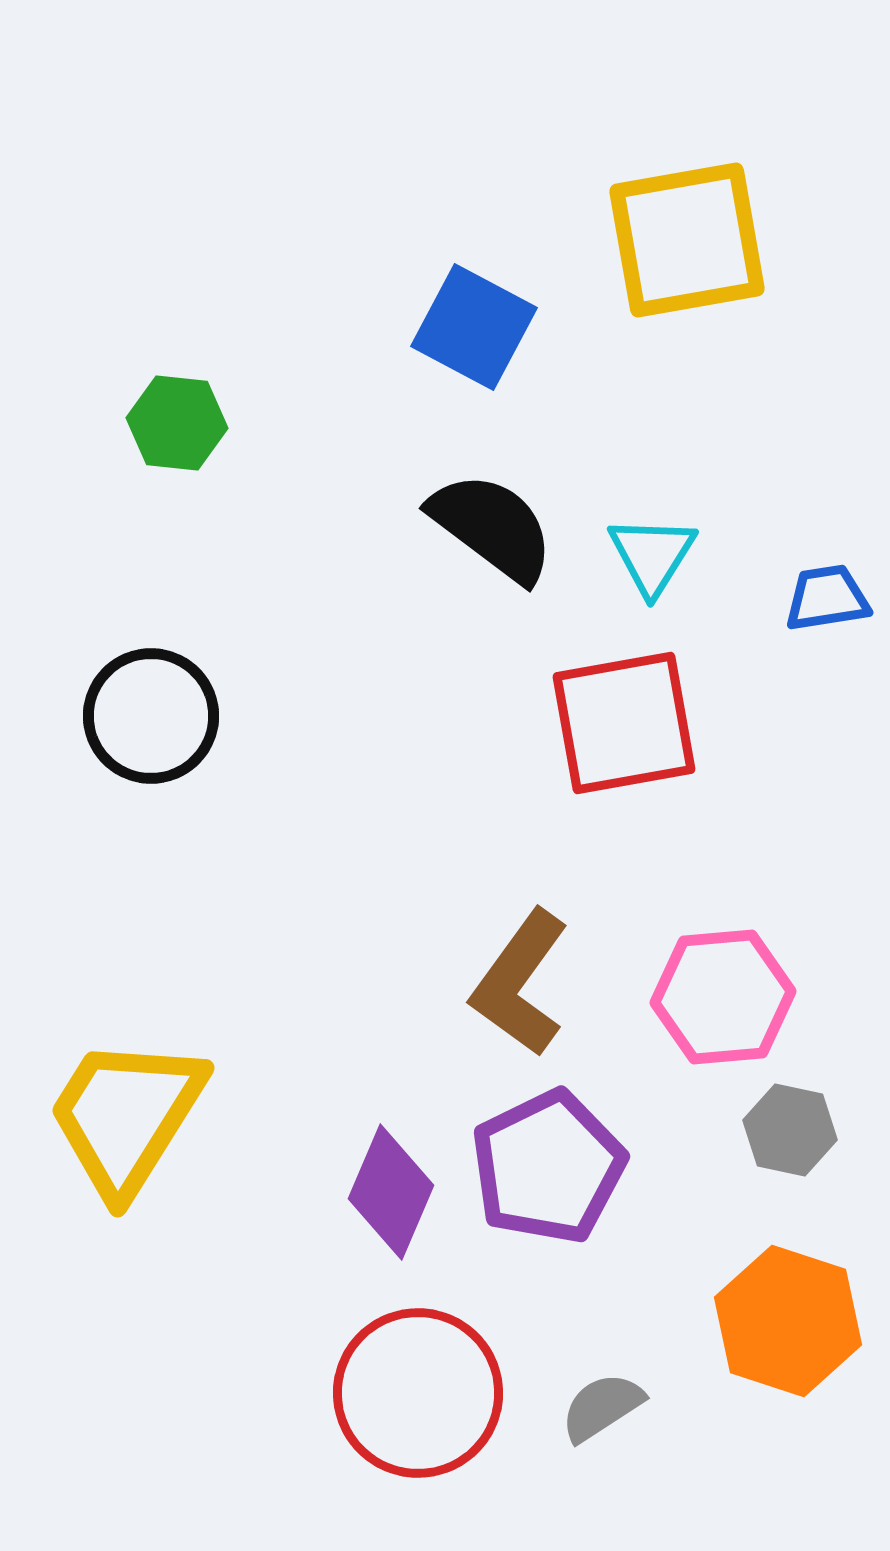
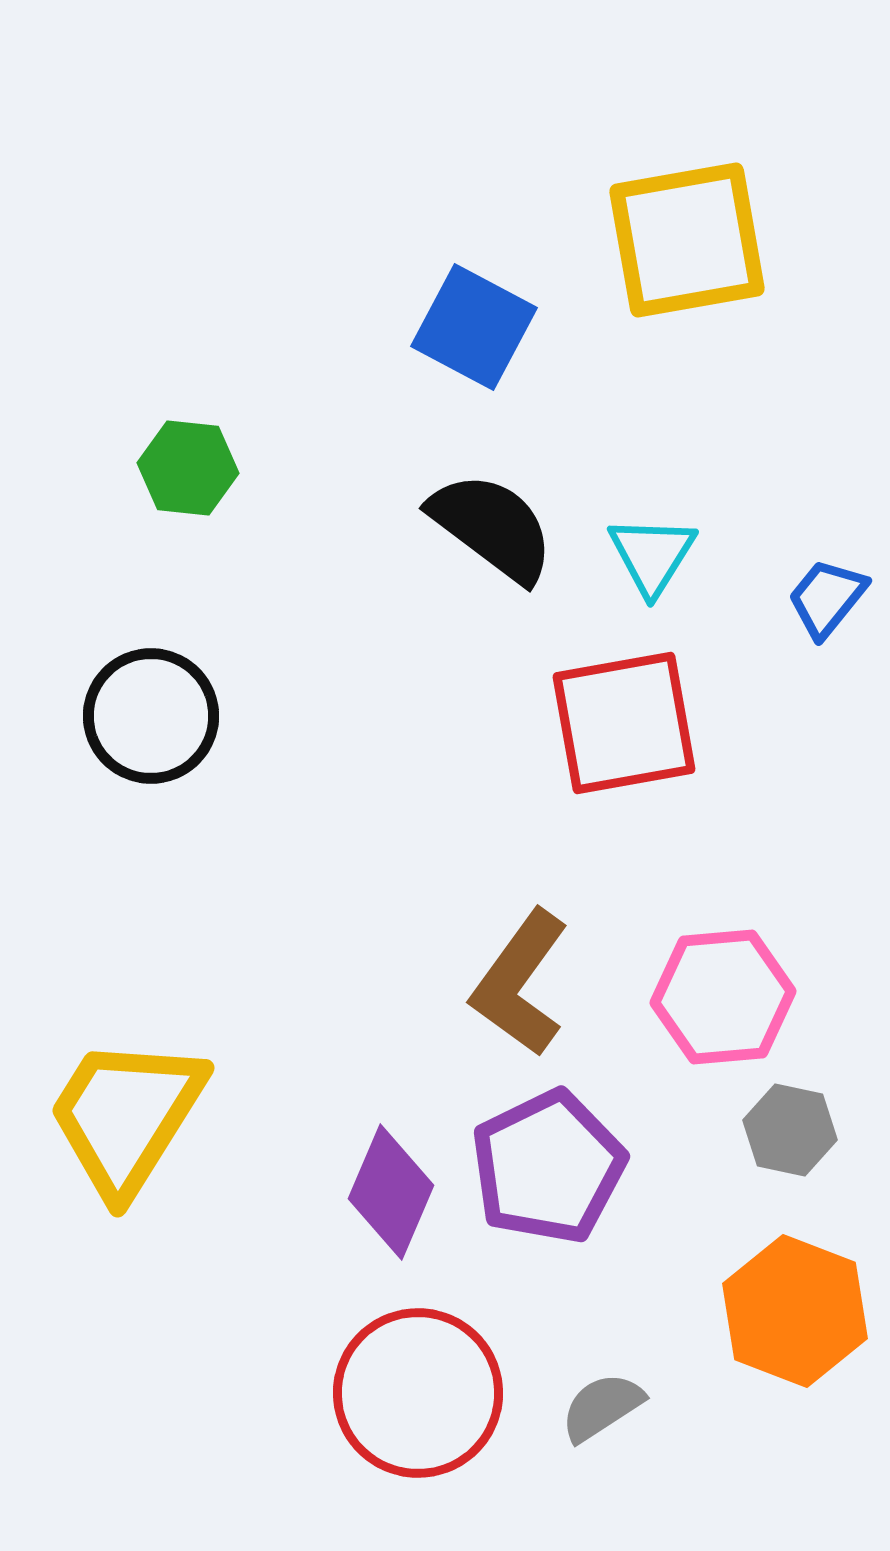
green hexagon: moved 11 px right, 45 px down
blue trapezoid: rotated 42 degrees counterclockwise
orange hexagon: moved 7 px right, 10 px up; rotated 3 degrees clockwise
